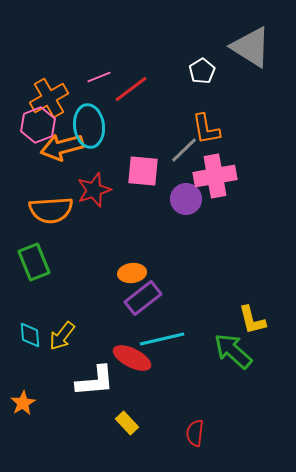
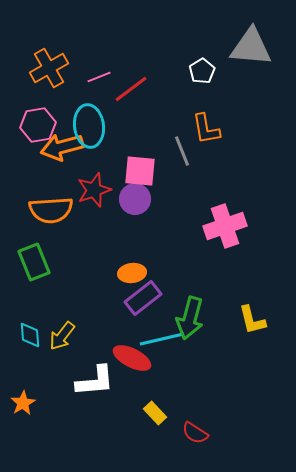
gray triangle: rotated 27 degrees counterclockwise
orange cross: moved 30 px up
pink hexagon: rotated 12 degrees clockwise
gray line: moved 2 px left, 1 px down; rotated 68 degrees counterclockwise
pink square: moved 3 px left
pink cross: moved 10 px right, 50 px down; rotated 9 degrees counterclockwise
purple circle: moved 51 px left
green arrow: moved 43 px left, 33 px up; rotated 117 degrees counterclockwise
yellow rectangle: moved 28 px right, 10 px up
red semicircle: rotated 64 degrees counterclockwise
